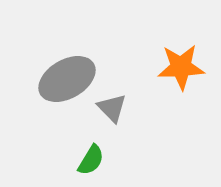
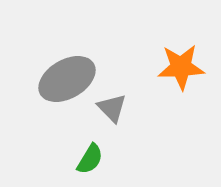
green semicircle: moved 1 px left, 1 px up
